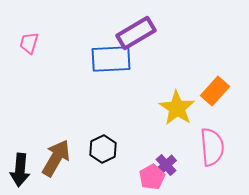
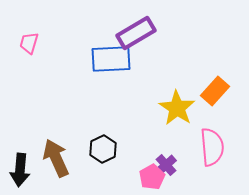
brown arrow: rotated 54 degrees counterclockwise
